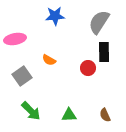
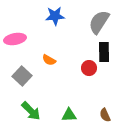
red circle: moved 1 px right
gray square: rotated 12 degrees counterclockwise
